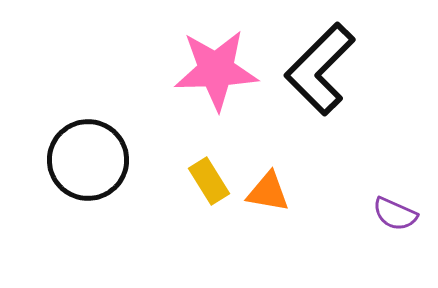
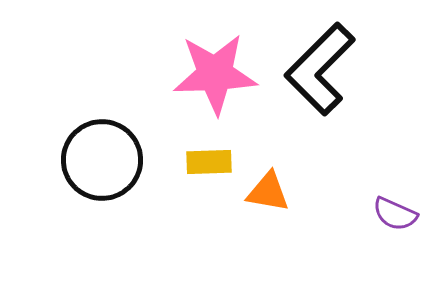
pink star: moved 1 px left, 4 px down
black circle: moved 14 px right
yellow rectangle: moved 19 px up; rotated 60 degrees counterclockwise
